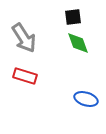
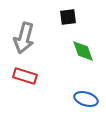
black square: moved 5 px left
gray arrow: rotated 48 degrees clockwise
green diamond: moved 5 px right, 8 px down
